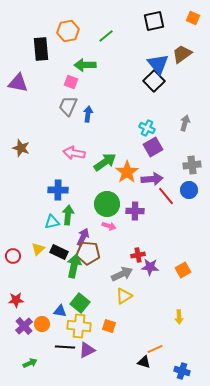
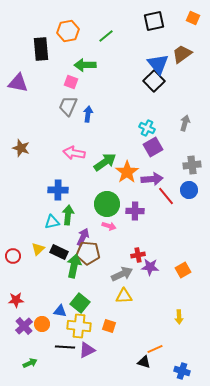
yellow triangle at (124, 296): rotated 30 degrees clockwise
